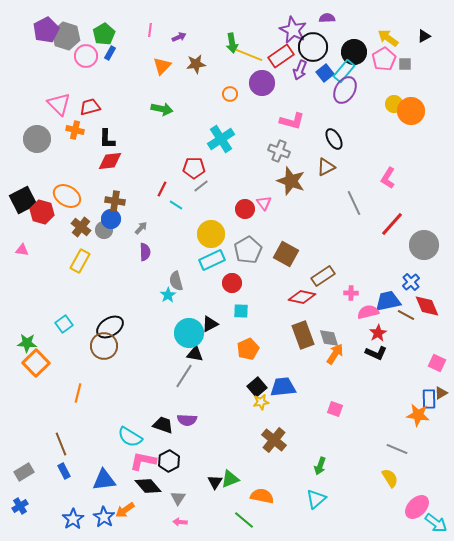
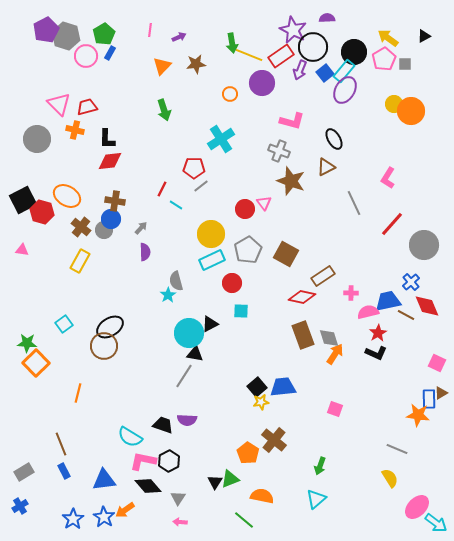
red trapezoid at (90, 107): moved 3 px left
green arrow at (162, 109): moved 2 px right, 1 px down; rotated 60 degrees clockwise
orange pentagon at (248, 349): moved 104 px down; rotated 15 degrees counterclockwise
